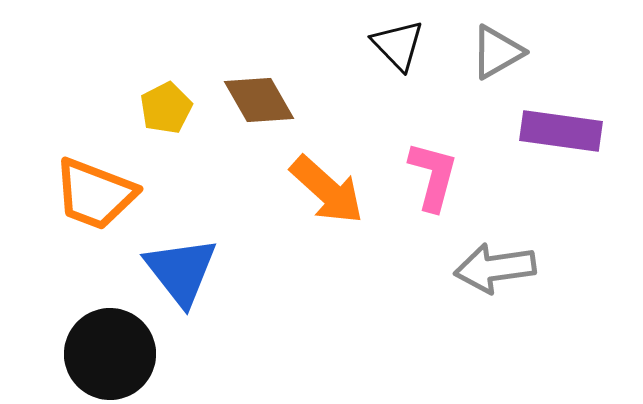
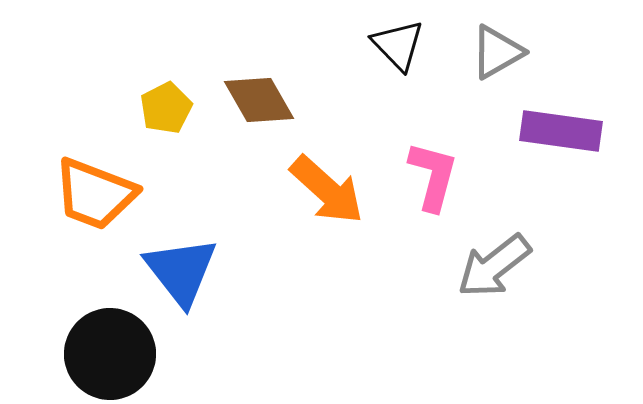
gray arrow: moved 1 px left, 2 px up; rotated 30 degrees counterclockwise
